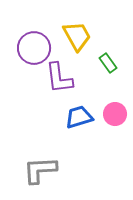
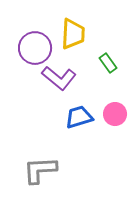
yellow trapezoid: moved 4 px left, 2 px up; rotated 32 degrees clockwise
purple circle: moved 1 px right
purple L-shape: rotated 44 degrees counterclockwise
